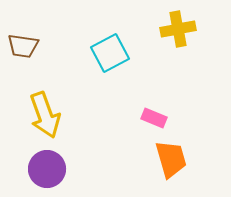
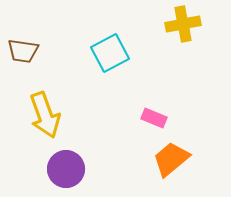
yellow cross: moved 5 px right, 5 px up
brown trapezoid: moved 5 px down
orange trapezoid: rotated 114 degrees counterclockwise
purple circle: moved 19 px right
